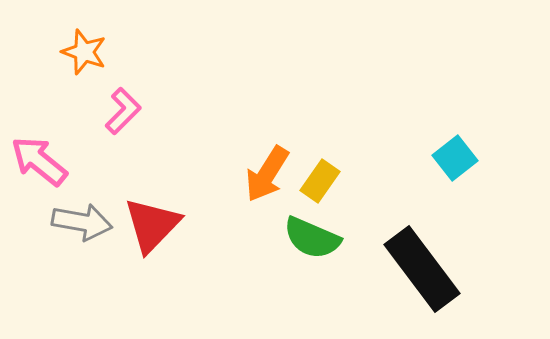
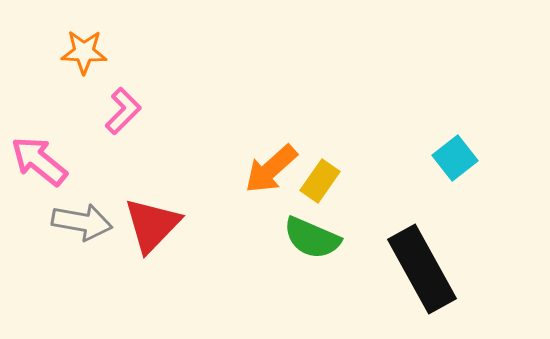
orange star: rotated 18 degrees counterclockwise
orange arrow: moved 4 px right, 5 px up; rotated 16 degrees clockwise
black rectangle: rotated 8 degrees clockwise
